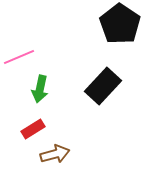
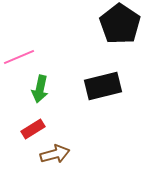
black rectangle: rotated 33 degrees clockwise
